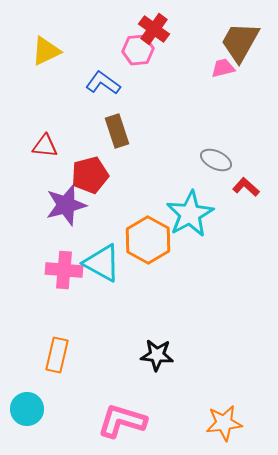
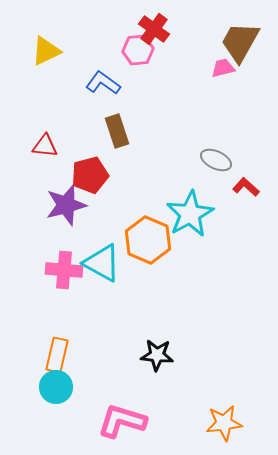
orange hexagon: rotated 6 degrees counterclockwise
cyan circle: moved 29 px right, 22 px up
